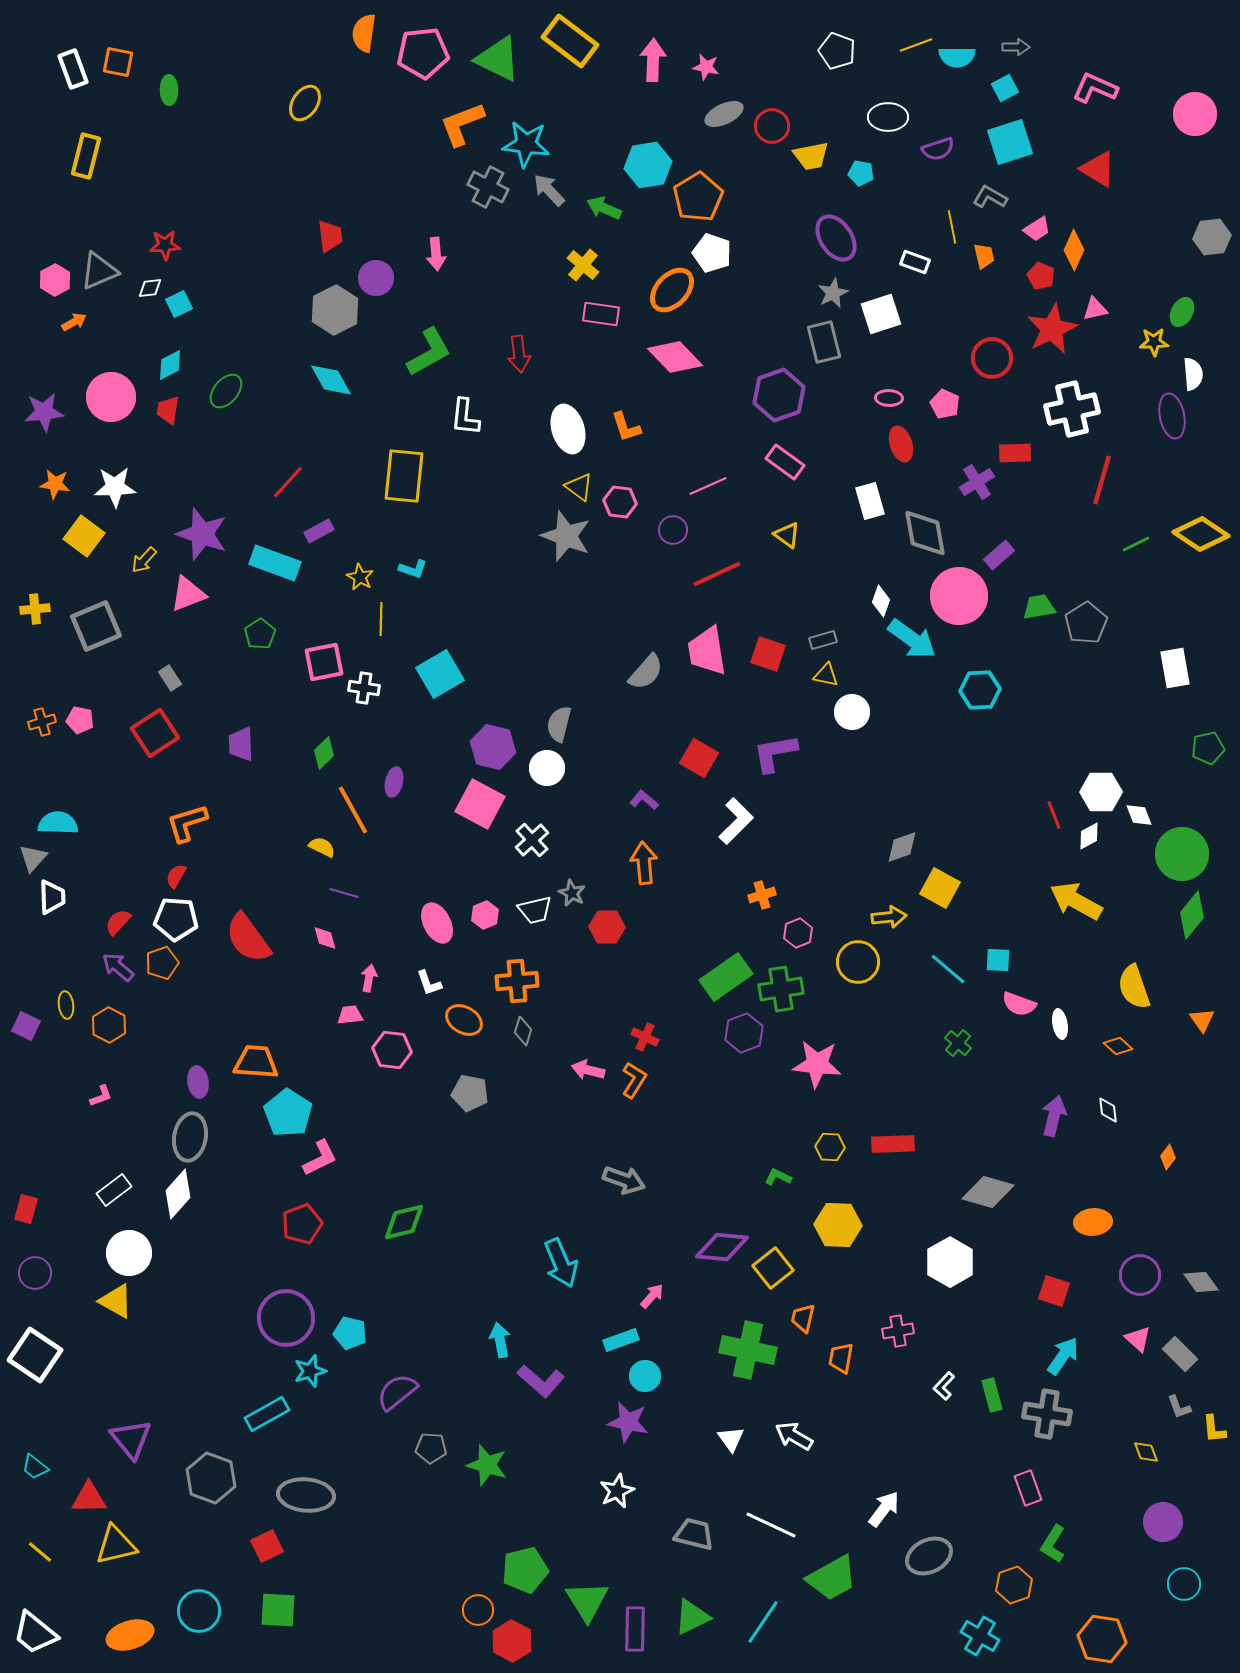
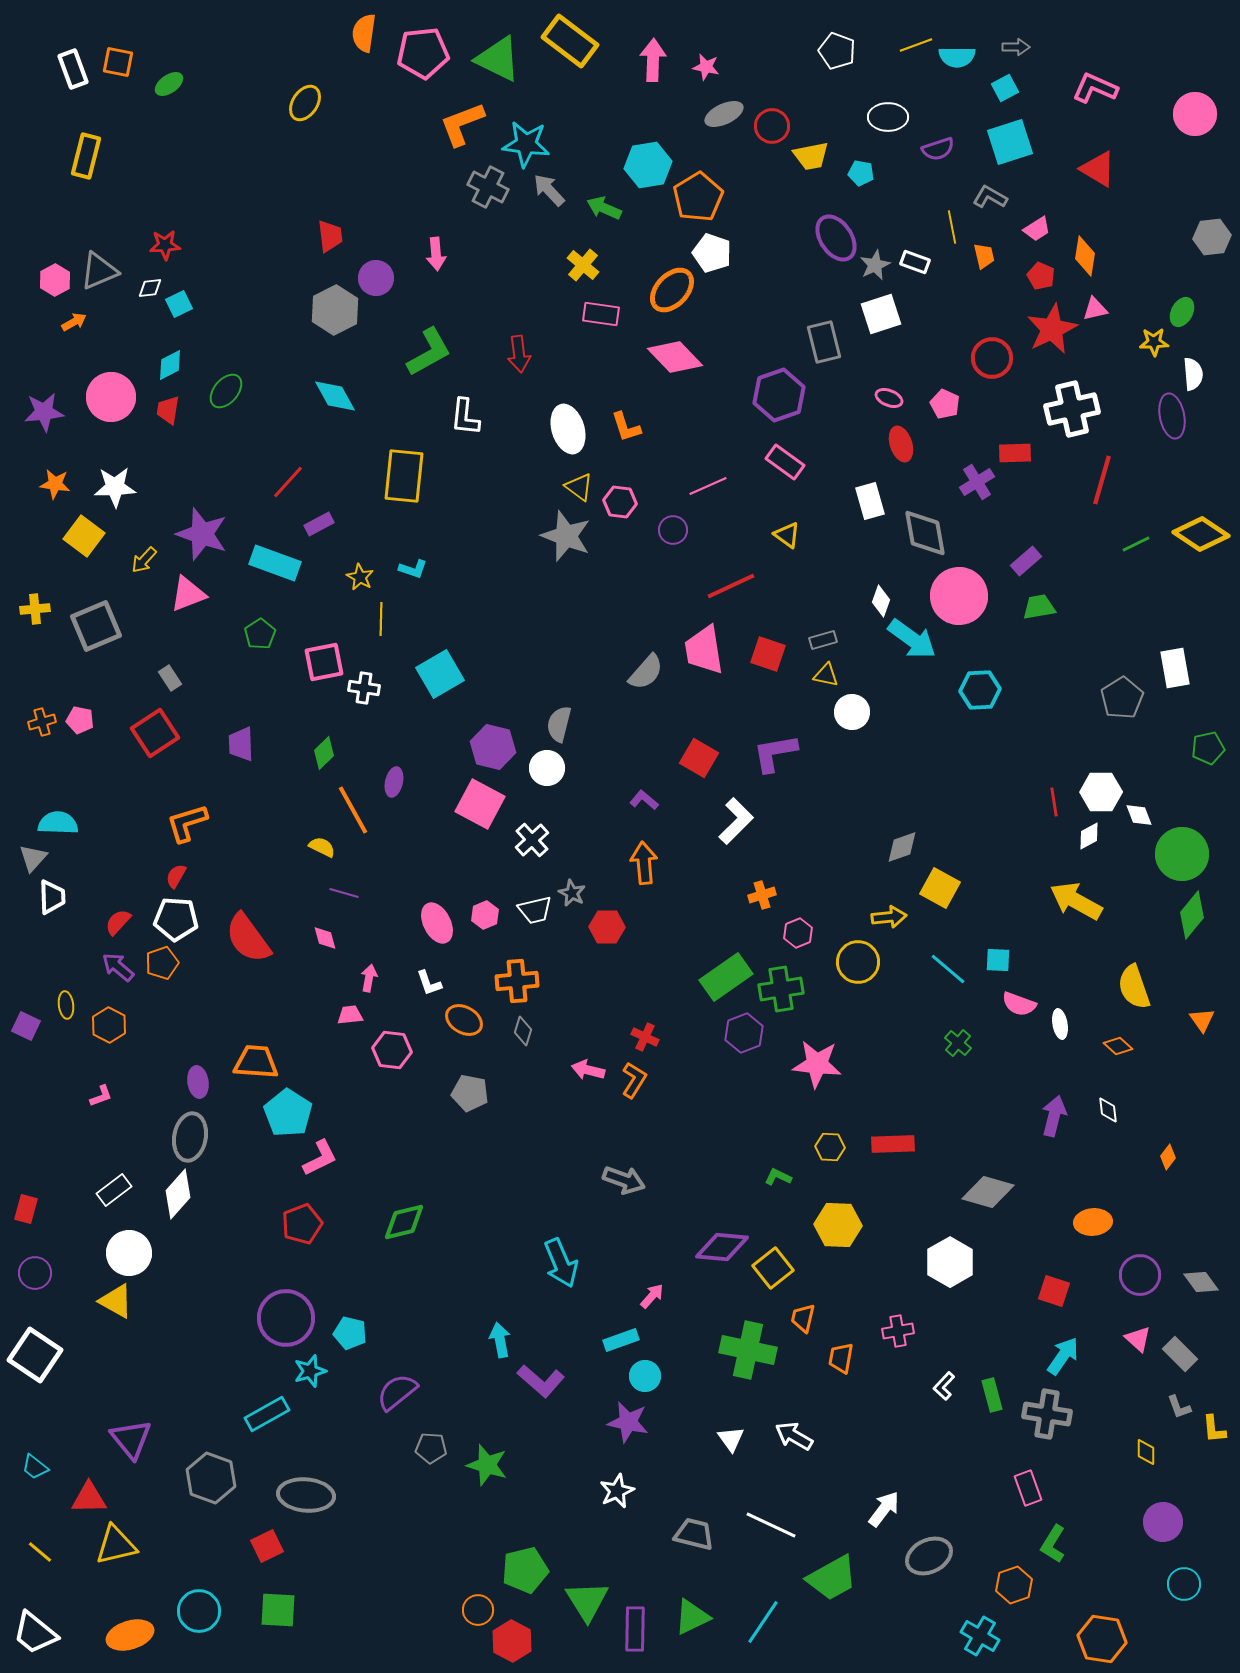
green ellipse at (169, 90): moved 6 px up; rotated 56 degrees clockwise
orange diamond at (1074, 250): moved 11 px right, 6 px down; rotated 15 degrees counterclockwise
gray star at (833, 293): moved 42 px right, 28 px up
cyan diamond at (331, 380): moved 4 px right, 16 px down
pink ellipse at (889, 398): rotated 20 degrees clockwise
purple rectangle at (319, 531): moved 7 px up
purple rectangle at (999, 555): moved 27 px right, 6 px down
red line at (717, 574): moved 14 px right, 12 px down
gray pentagon at (1086, 623): moved 36 px right, 75 px down
pink trapezoid at (707, 651): moved 3 px left, 1 px up
red line at (1054, 815): moved 13 px up; rotated 12 degrees clockwise
yellow diamond at (1146, 1452): rotated 20 degrees clockwise
